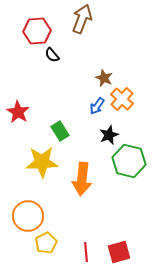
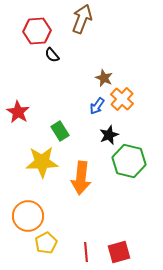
orange arrow: moved 1 px left, 1 px up
